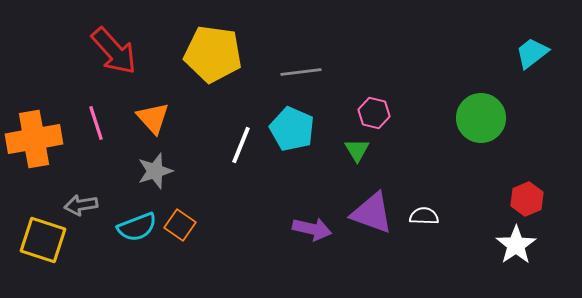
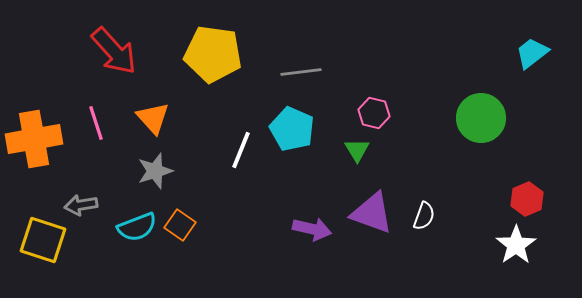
white line: moved 5 px down
white semicircle: rotated 108 degrees clockwise
